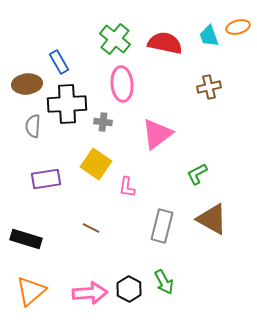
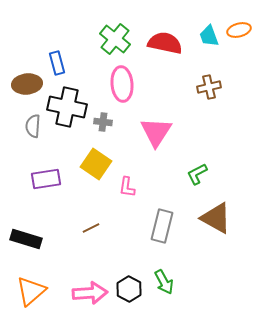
orange ellipse: moved 1 px right, 3 px down
blue rectangle: moved 2 px left, 1 px down; rotated 15 degrees clockwise
black cross: moved 3 px down; rotated 15 degrees clockwise
pink triangle: moved 1 px left, 2 px up; rotated 20 degrees counterclockwise
brown triangle: moved 4 px right, 1 px up
brown line: rotated 54 degrees counterclockwise
